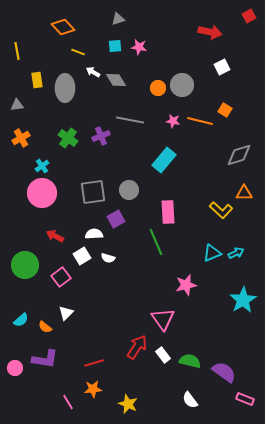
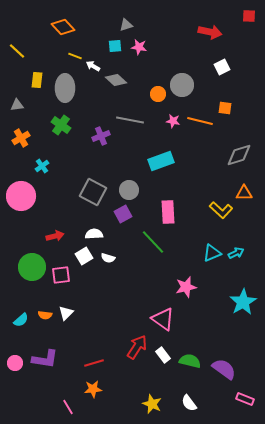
red square at (249, 16): rotated 32 degrees clockwise
gray triangle at (118, 19): moved 8 px right, 6 px down
yellow line at (17, 51): rotated 36 degrees counterclockwise
yellow line at (78, 52): moved 3 px left, 4 px down
white arrow at (93, 72): moved 6 px up
yellow rectangle at (37, 80): rotated 14 degrees clockwise
gray diamond at (116, 80): rotated 15 degrees counterclockwise
orange circle at (158, 88): moved 6 px down
orange square at (225, 110): moved 2 px up; rotated 24 degrees counterclockwise
green cross at (68, 138): moved 7 px left, 13 px up
cyan rectangle at (164, 160): moved 3 px left, 1 px down; rotated 30 degrees clockwise
gray square at (93, 192): rotated 36 degrees clockwise
pink circle at (42, 193): moved 21 px left, 3 px down
purple square at (116, 219): moved 7 px right, 5 px up
red arrow at (55, 236): rotated 138 degrees clockwise
green line at (156, 242): moved 3 px left; rotated 20 degrees counterclockwise
white square at (82, 256): moved 2 px right
green circle at (25, 265): moved 7 px right, 2 px down
pink square at (61, 277): moved 2 px up; rotated 30 degrees clockwise
pink star at (186, 285): moved 2 px down
cyan star at (243, 300): moved 2 px down
pink triangle at (163, 319): rotated 20 degrees counterclockwise
orange semicircle at (45, 327): moved 12 px up; rotated 32 degrees counterclockwise
pink circle at (15, 368): moved 5 px up
purple semicircle at (224, 372): moved 3 px up
white semicircle at (190, 400): moved 1 px left, 3 px down
pink line at (68, 402): moved 5 px down
yellow star at (128, 404): moved 24 px right
